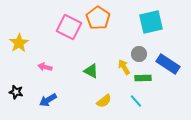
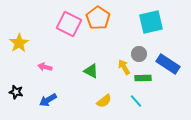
pink square: moved 3 px up
